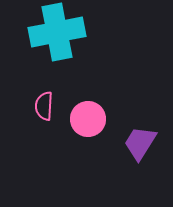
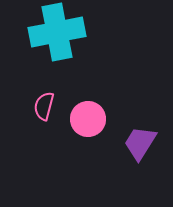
pink semicircle: rotated 12 degrees clockwise
